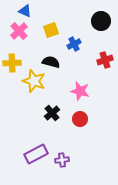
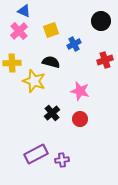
blue triangle: moved 1 px left
